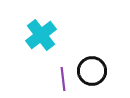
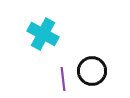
cyan cross: moved 2 px right, 1 px up; rotated 24 degrees counterclockwise
